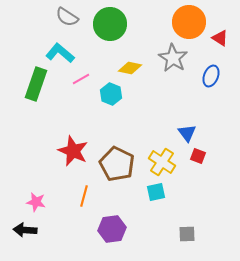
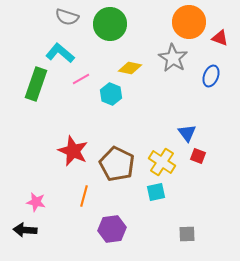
gray semicircle: rotated 15 degrees counterclockwise
red triangle: rotated 12 degrees counterclockwise
